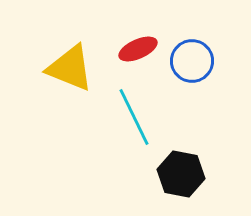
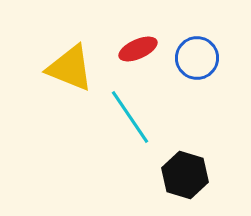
blue circle: moved 5 px right, 3 px up
cyan line: moved 4 px left; rotated 8 degrees counterclockwise
black hexagon: moved 4 px right, 1 px down; rotated 6 degrees clockwise
